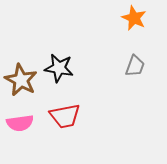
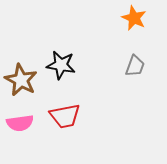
black star: moved 2 px right, 3 px up
